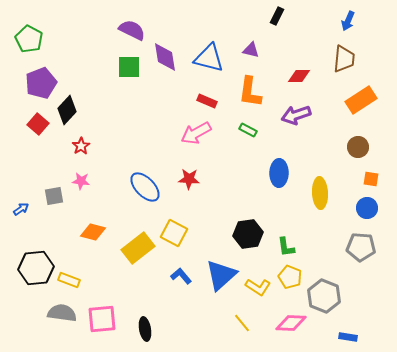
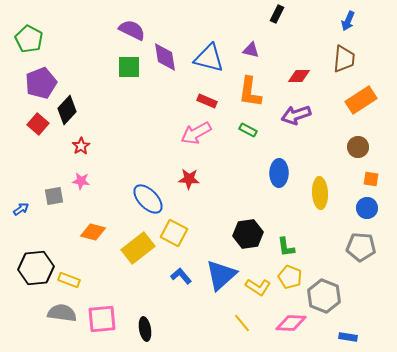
black rectangle at (277, 16): moved 2 px up
blue ellipse at (145, 187): moved 3 px right, 12 px down
